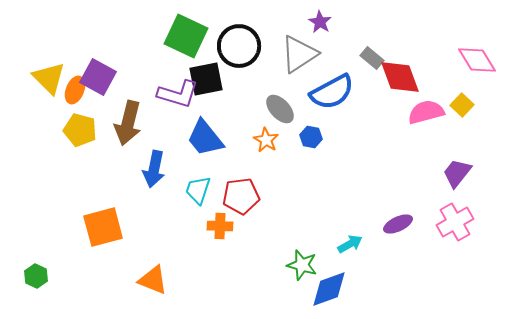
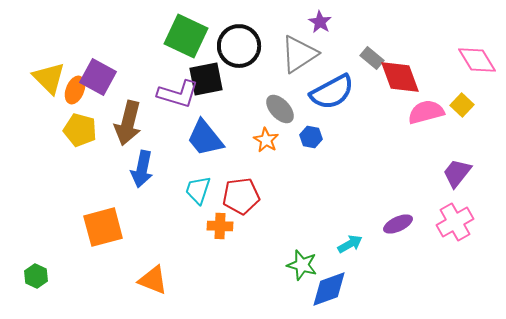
blue arrow: moved 12 px left
